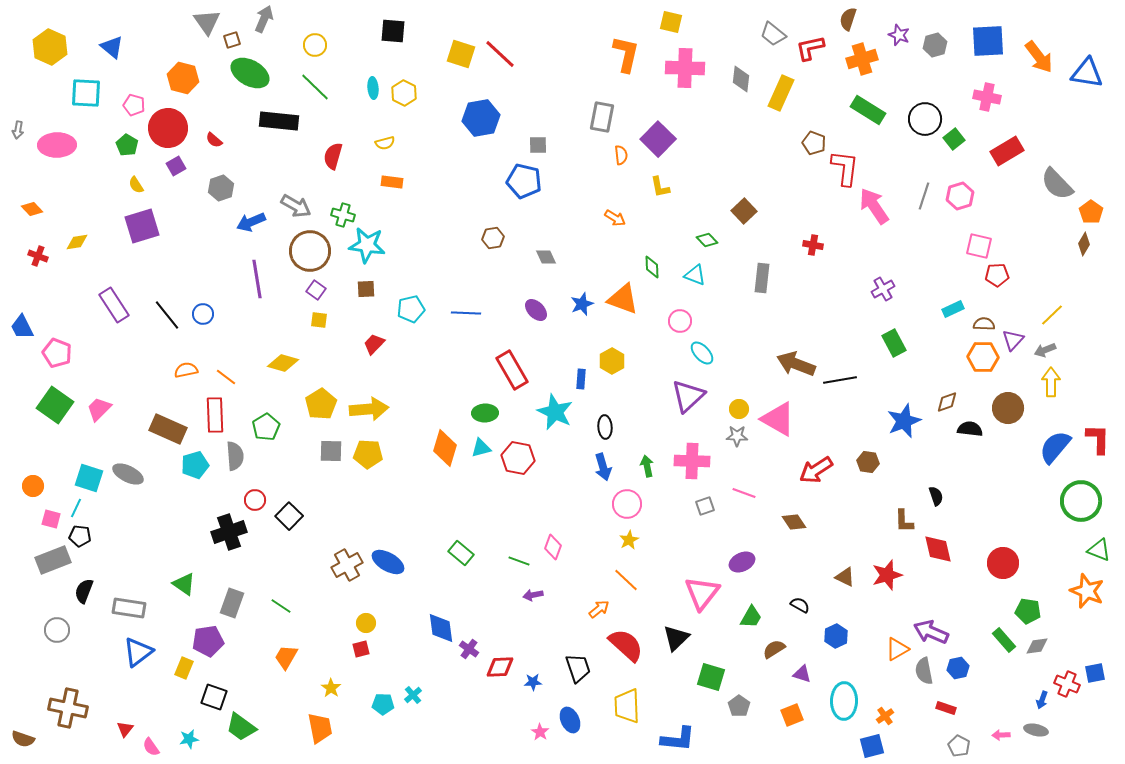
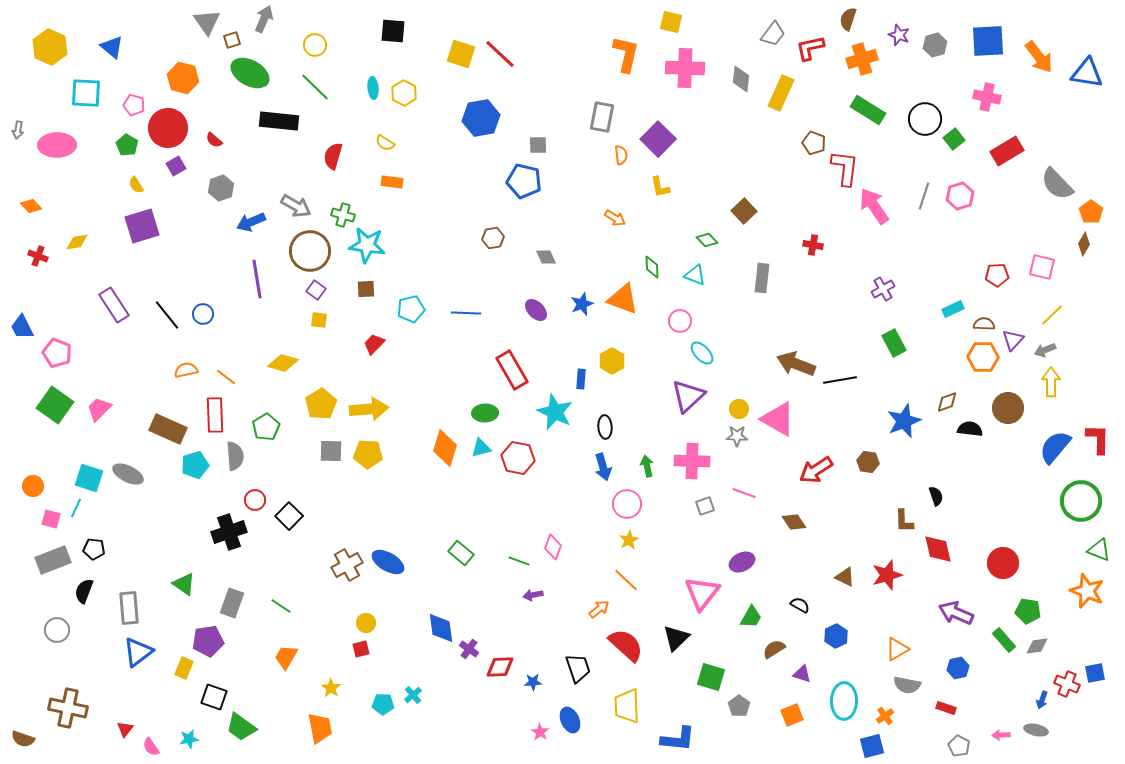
gray trapezoid at (773, 34): rotated 92 degrees counterclockwise
yellow semicircle at (385, 143): rotated 48 degrees clockwise
orange diamond at (32, 209): moved 1 px left, 3 px up
pink square at (979, 246): moved 63 px right, 21 px down
black pentagon at (80, 536): moved 14 px right, 13 px down
gray rectangle at (129, 608): rotated 76 degrees clockwise
purple arrow at (931, 632): moved 25 px right, 19 px up
gray semicircle at (924, 671): moved 17 px left, 14 px down; rotated 68 degrees counterclockwise
